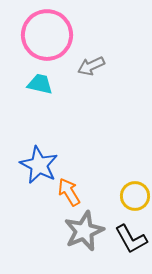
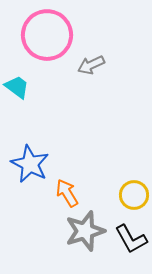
gray arrow: moved 1 px up
cyan trapezoid: moved 23 px left, 3 px down; rotated 24 degrees clockwise
blue star: moved 9 px left, 1 px up
orange arrow: moved 2 px left, 1 px down
yellow circle: moved 1 px left, 1 px up
gray star: moved 1 px right; rotated 6 degrees clockwise
